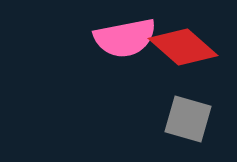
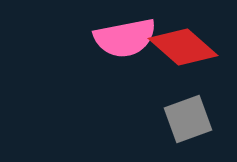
gray square: rotated 36 degrees counterclockwise
